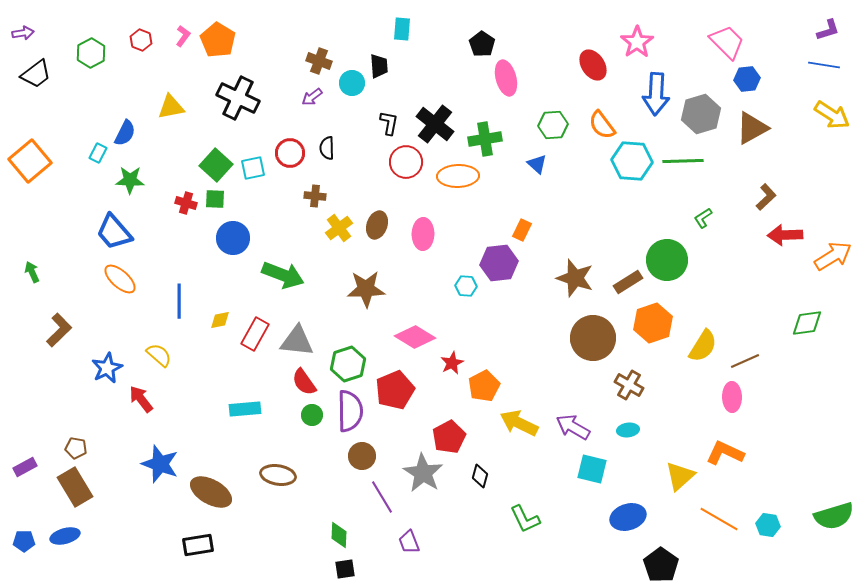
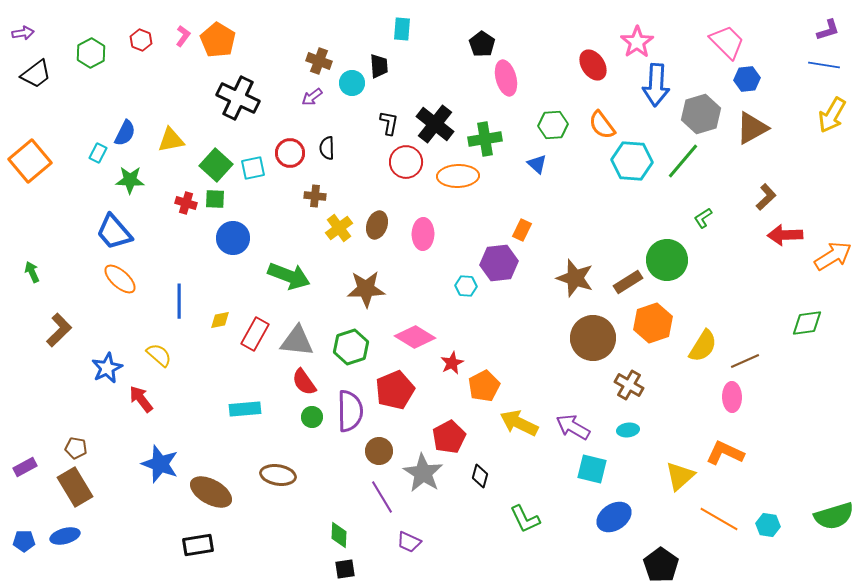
blue arrow at (656, 94): moved 9 px up
yellow triangle at (171, 107): moved 33 px down
yellow arrow at (832, 115): rotated 87 degrees clockwise
green line at (683, 161): rotated 48 degrees counterclockwise
green arrow at (283, 275): moved 6 px right, 1 px down
green hexagon at (348, 364): moved 3 px right, 17 px up
green circle at (312, 415): moved 2 px down
brown circle at (362, 456): moved 17 px right, 5 px up
blue ellipse at (628, 517): moved 14 px left; rotated 16 degrees counterclockwise
purple trapezoid at (409, 542): rotated 45 degrees counterclockwise
